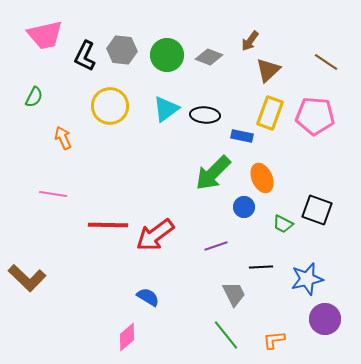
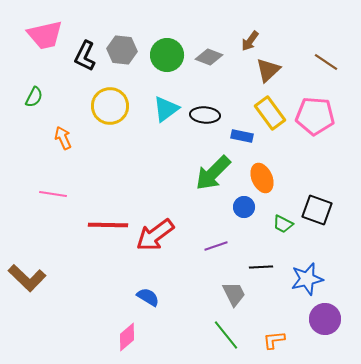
yellow rectangle: rotated 56 degrees counterclockwise
